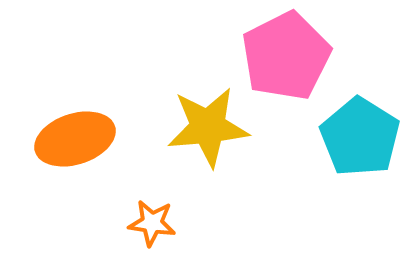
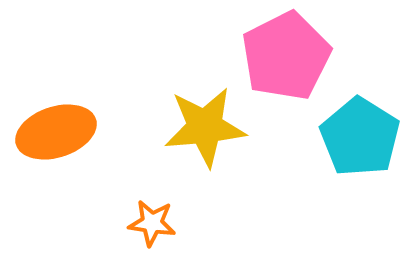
yellow star: moved 3 px left
orange ellipse: moved 19 px left, 7 px up
